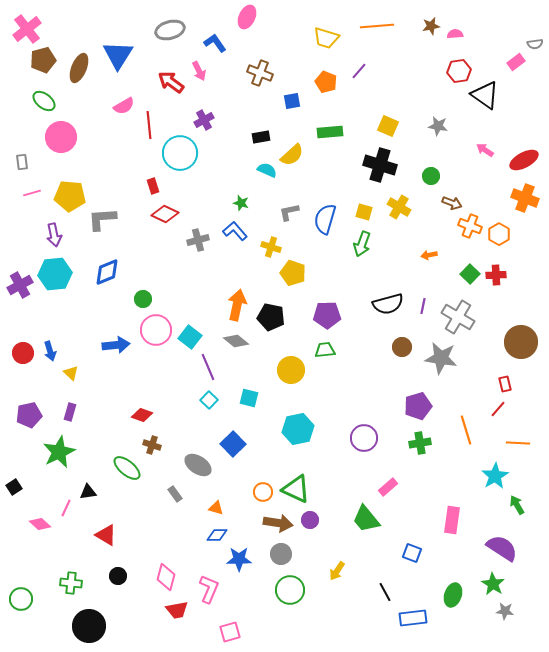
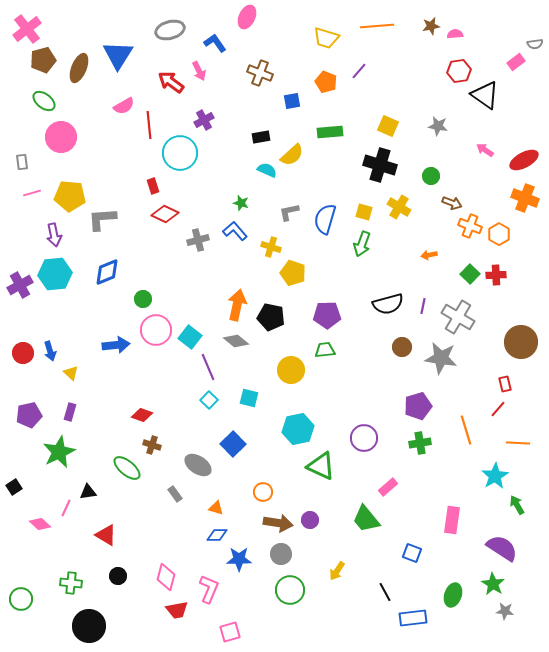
green triangle at (296, 489): moved 25 px right, 23 px up
